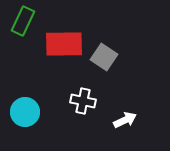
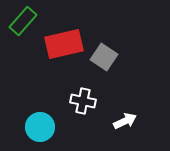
green rectangle: rotated 16 degrees clockwise
red rectangle: rotated 12 degrees counterclockwise
cyan circle: moved 15 px right, 15 px down
white arrow: moved 1 px down
